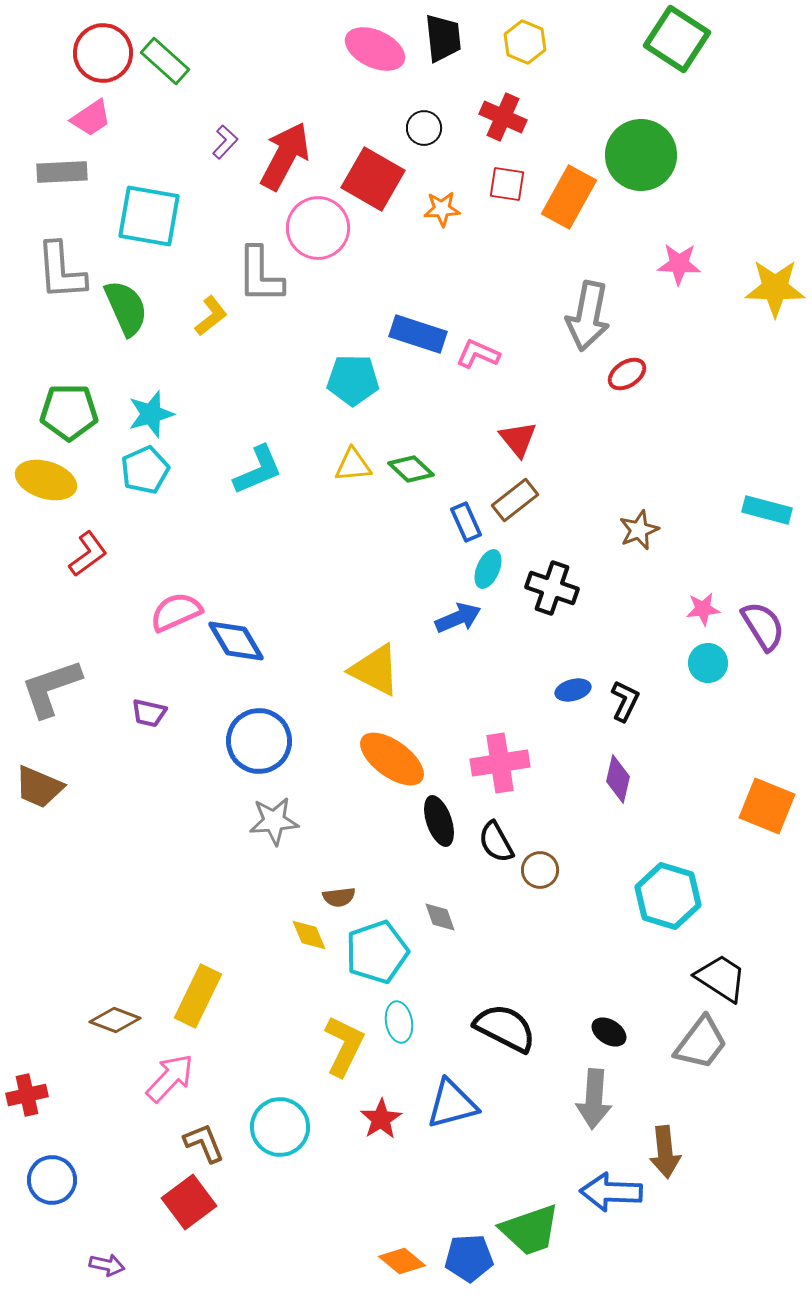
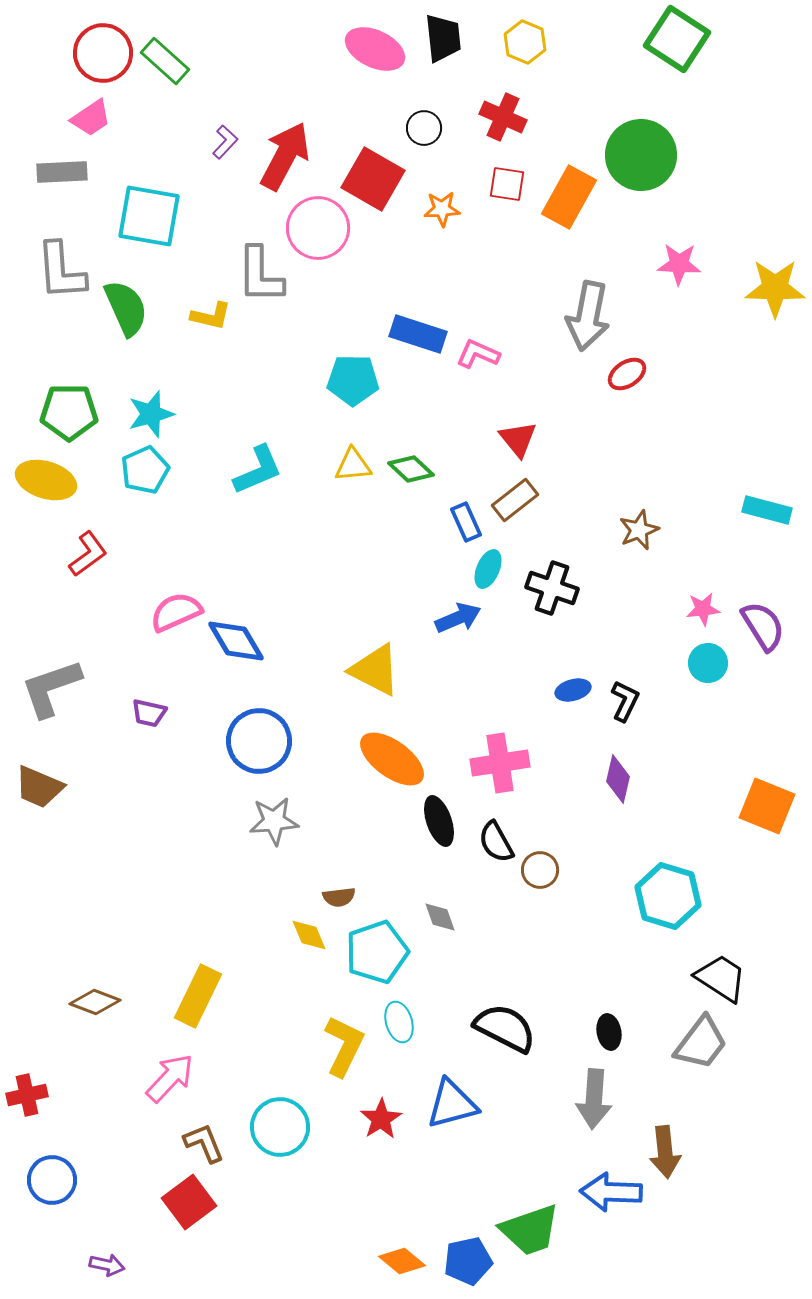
yellow L-shape at (211, 316): rotated 51 degrees clockwise
brown diamond at (115, 1020): moved 20 px left, 18 px up
cyan ellipse at (399, 1022): rotated 6 degrees counterclockwise
black ellipse at (609, 1032): rotated 48 degrees clockwise
blue pentagon at (469, 1258): moved 1 px left, 3 px down; rotated 9 degrees counterclockwise
